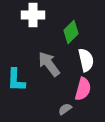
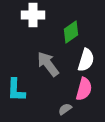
green diamond: rotated 10 degrees clockwise
white semicircle: rotated 30 degrees clockwise
gray arrow: moved 1 px left
cyan L-shape: moved 10 px down
pink semicircle: moved 1 px right
